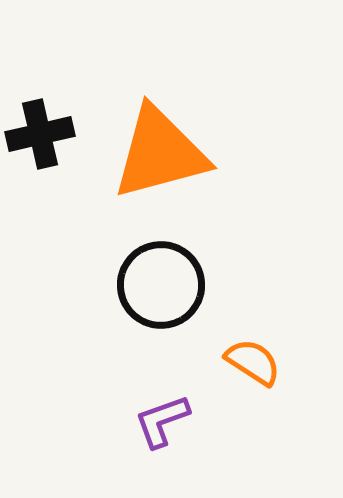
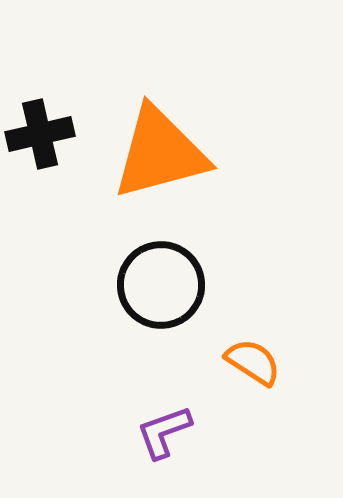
purple L-shape: moved 2 px right, 11 px down
